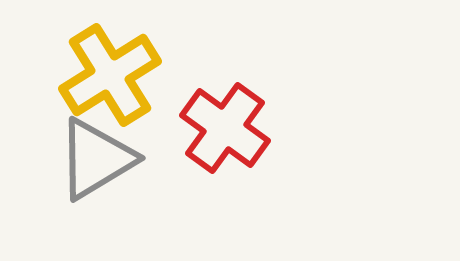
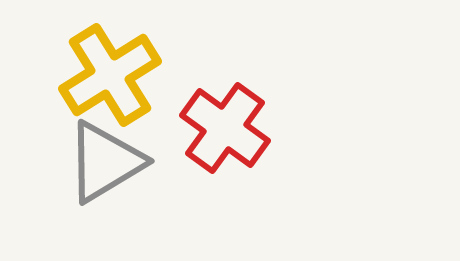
gray triangle: moved 9 px right, 3 px down
